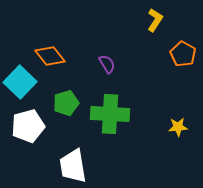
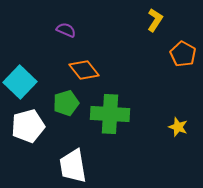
orange diamond: moved 34 px right, 14 px down
purple semicircle: moved 41 px left, 34 px up; rotated 36 degrees counterclockwise
yellow star: rotated 24 degrees clockwise
